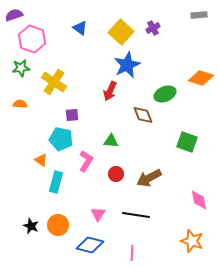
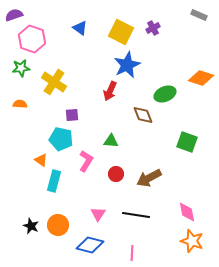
gray rectangle: rotated 28 degrees clockwise
yellow square: rotated 15 degrees counterclockwise
cyan rectangle: moved 2 px left, 1 px up
pink diamond: moved 12 px left, 12 px down
